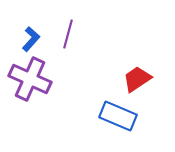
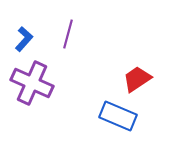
blue L-shape: moved 7 px left
purple cross: moved 2 px right, 4 px down
